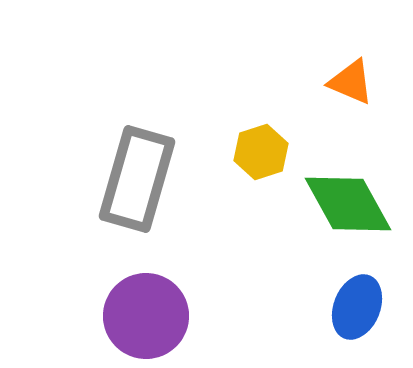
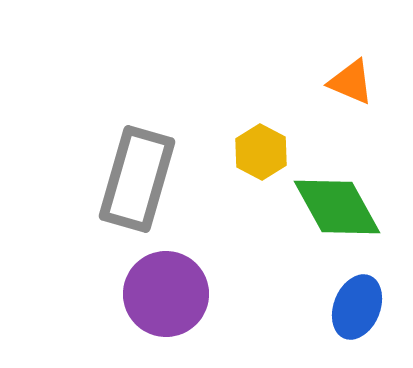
yellow hexagon: rotated 14 degrees counterclockwise
green diamond: moved 11 px left, 3 px down
purple circle: moved 20 px right, 22 px up
